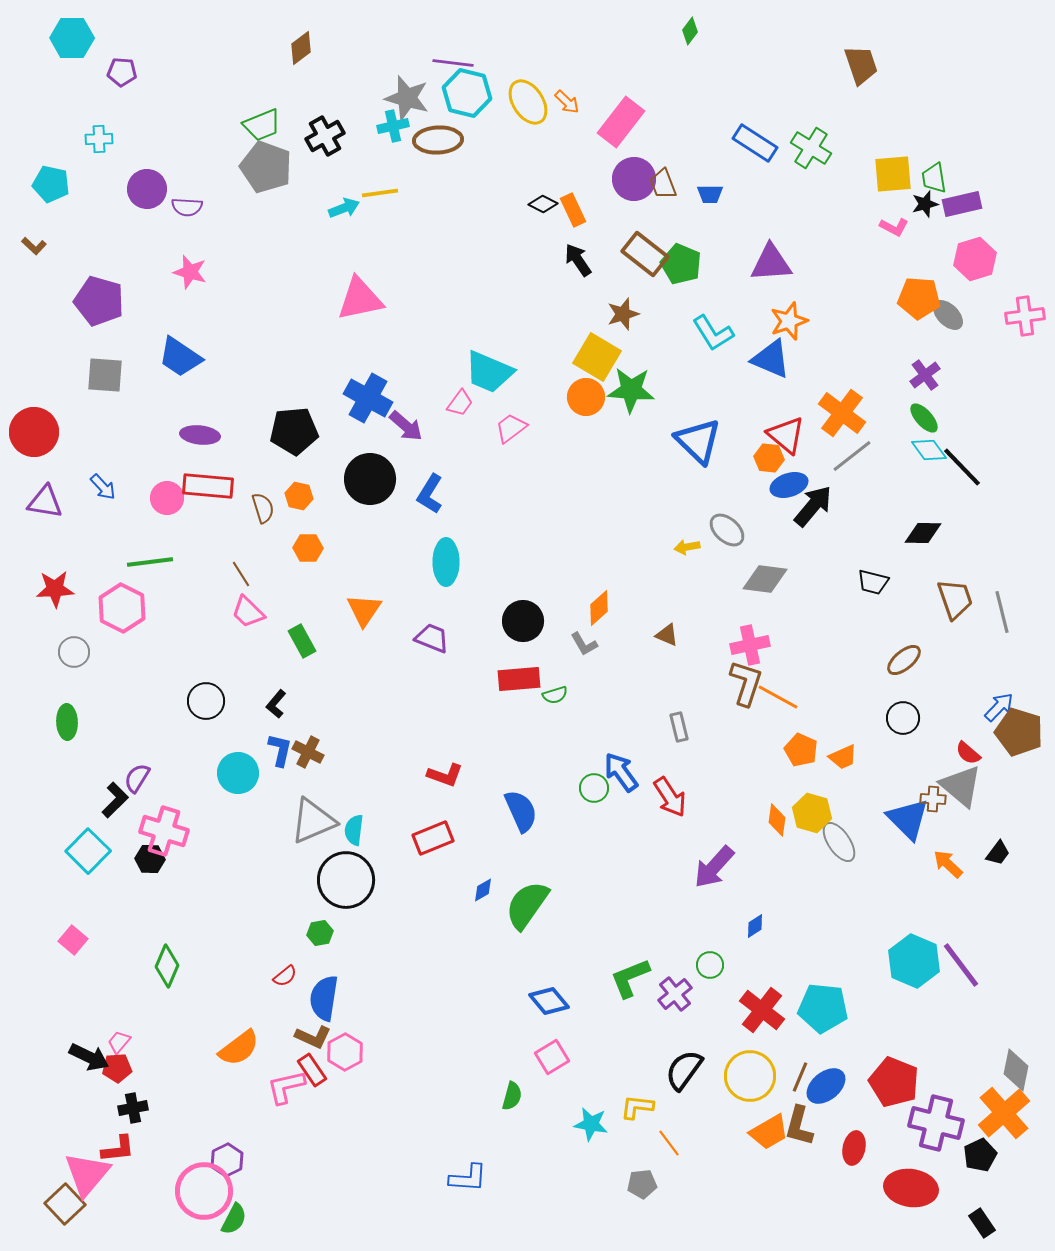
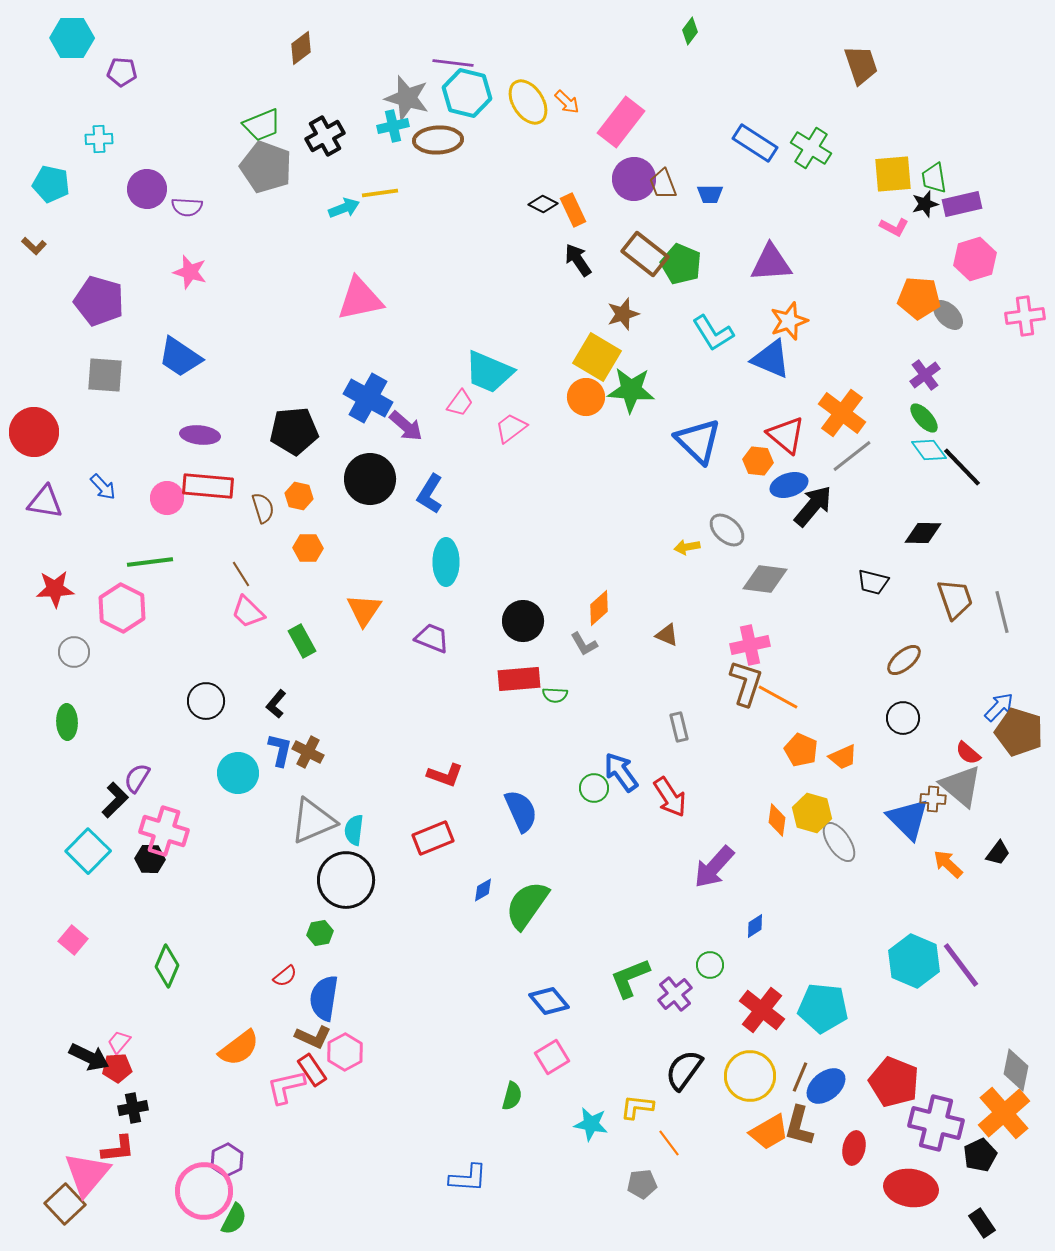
orange hexagon at (769, 458): moved 11 px left, 3 px down
green semicircle at (555, 695): rotated 20 degrees clockwise
